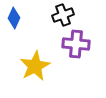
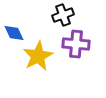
blue diamond: moved 15 px down; rotated 50 degrees counterclockwise
yellow star: moved 3 px right, 10 px up
